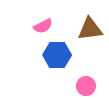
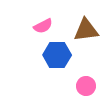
brown triangle: moved 4 px left, 1 px down
